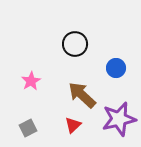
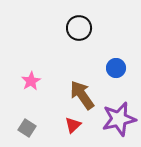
black circle: moved 4 px right, 16 px up
brown arrow: rotated 12 degrees clockwise
gray square: moved 1 px left; rotated 30 degrees counterclockwise
